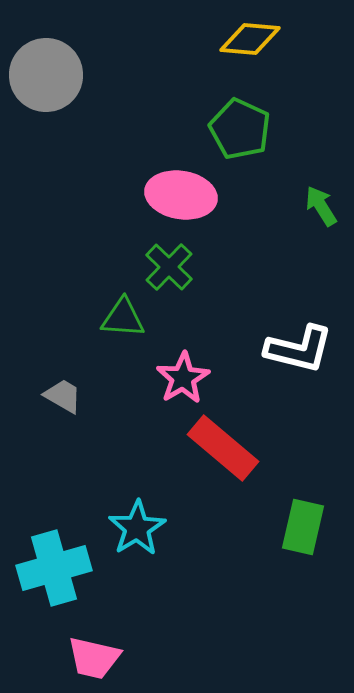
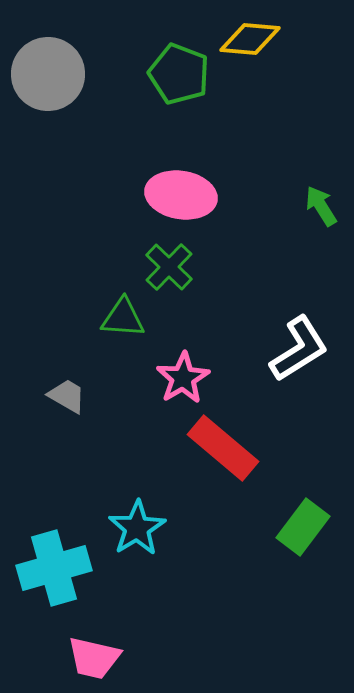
gray circle: moved 2 px right, 1 px up
green pentagon: moved 61 px left, 55 px up; rotated 4 degrees counterclockwise
white L-shape: rotated 46 degrees counterclockwise
gray trapezoid: moved 4 px right
green rectangle: rotated 24 degrees clockwise
